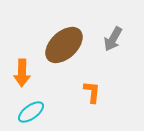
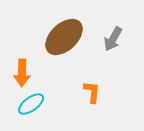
brown ellipse: moved 8 px up
cyan ellipse: moved 8 px up
